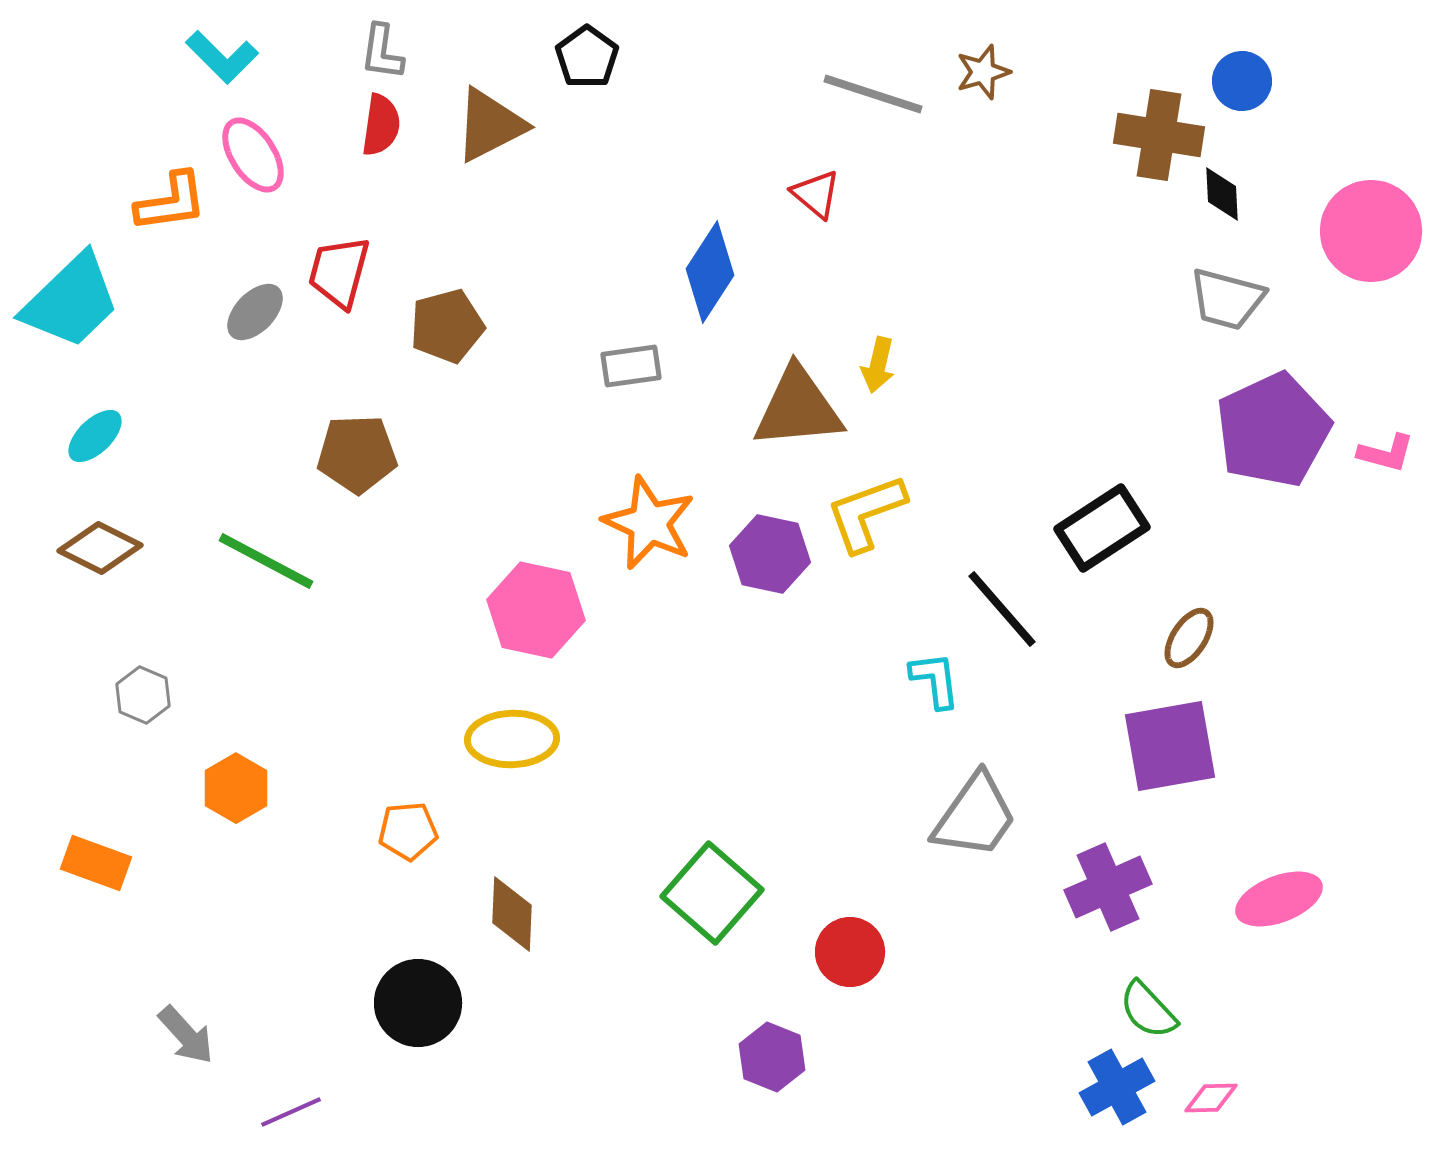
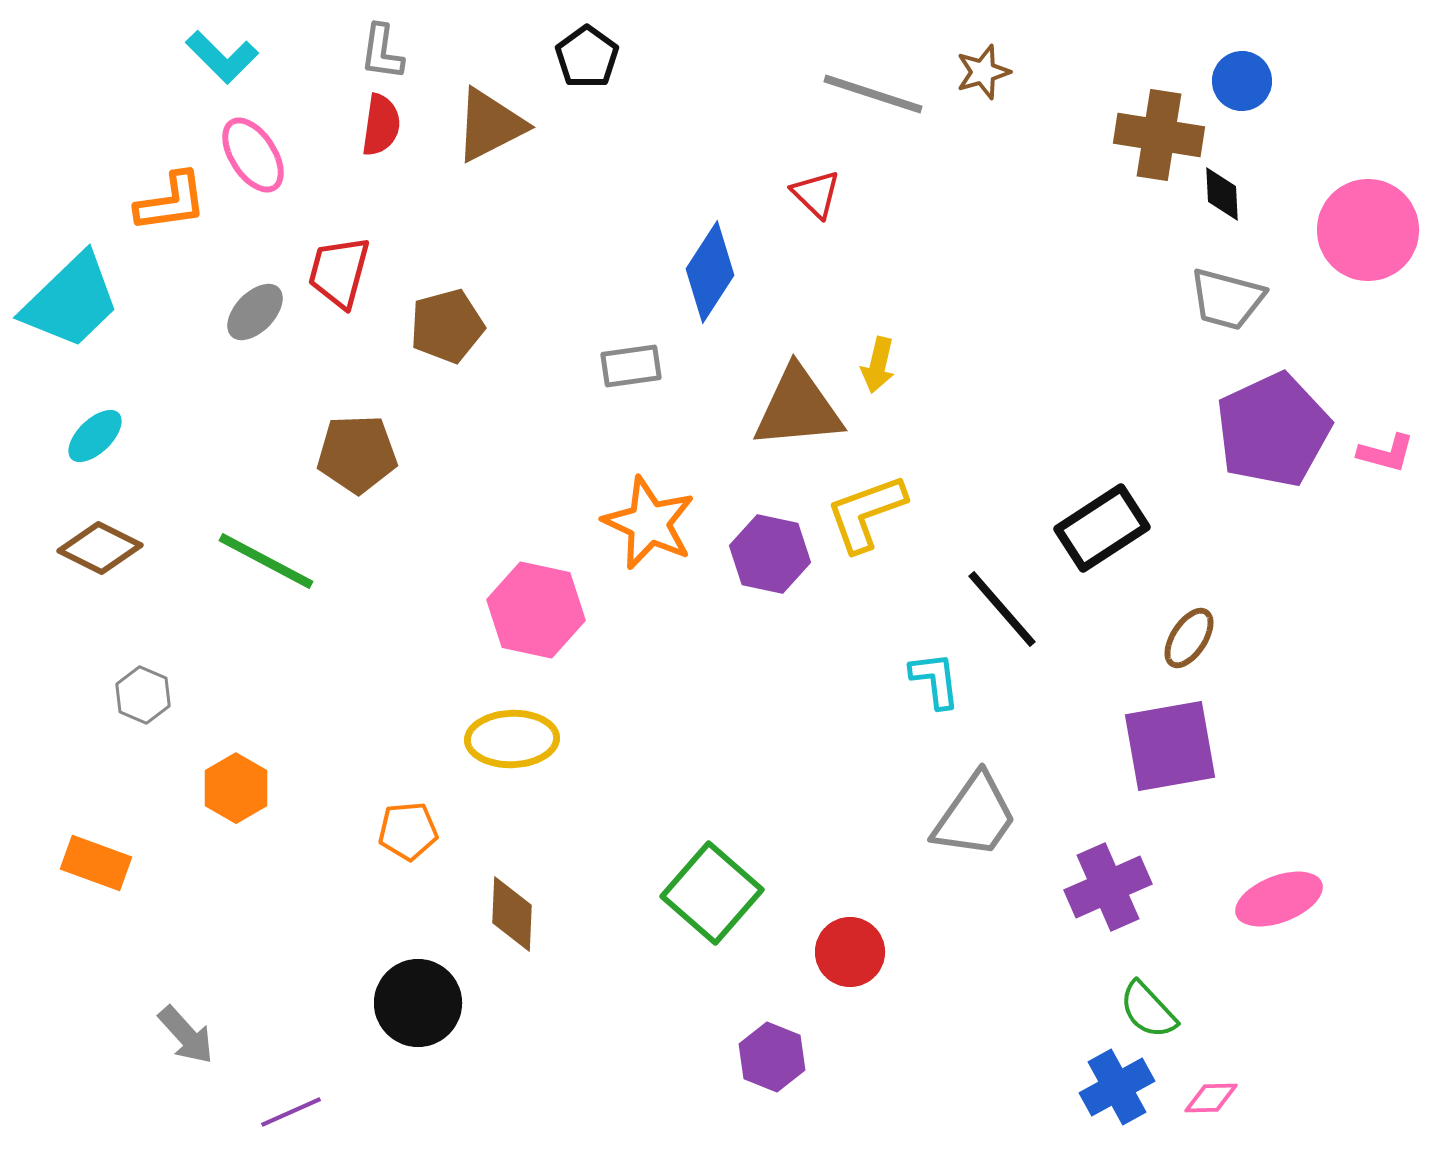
red triangle at (816, 194): rotated 4 degrees clockwise
pink circle at (1371, 231): moved 3 px left, 1 px up
